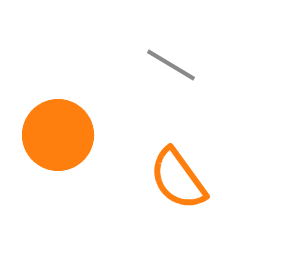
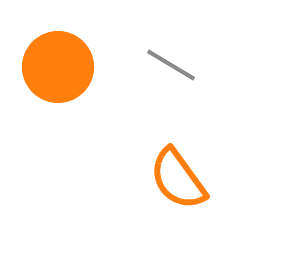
orange circle: moved 68 px up
